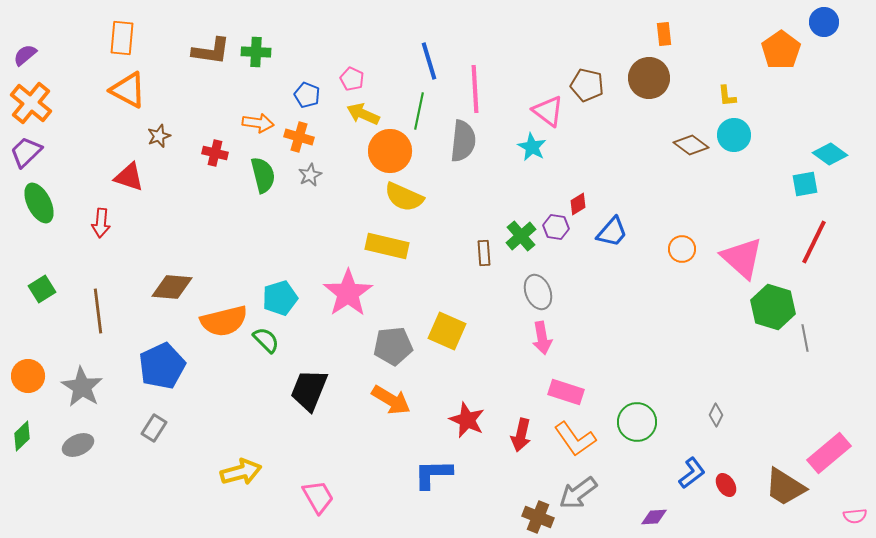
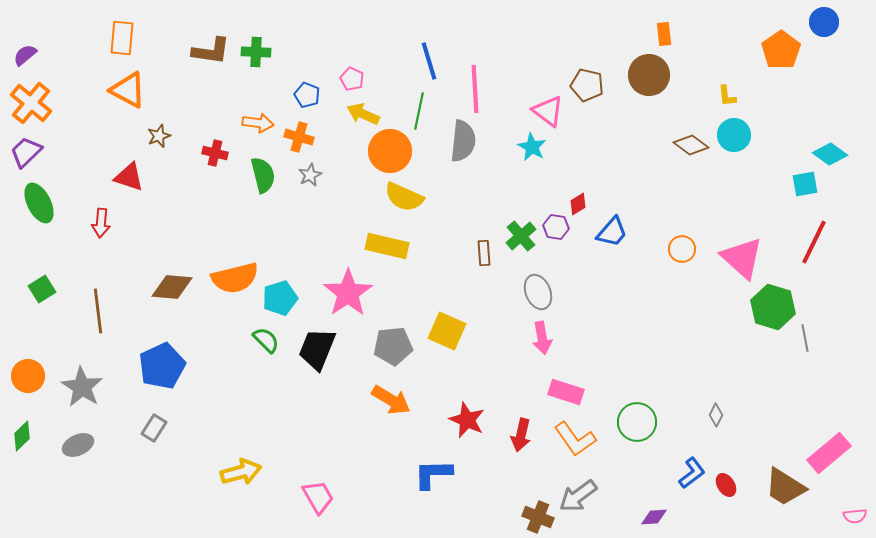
brown circle at (649, 78): moved 3 px up
orange semicircle at (224, 321): moved 11 px right, 43 px up
black trapezoid at (309, 390): moved 8 px right, 41 px up
gray arrow at (578, 493): moved 3 px down
